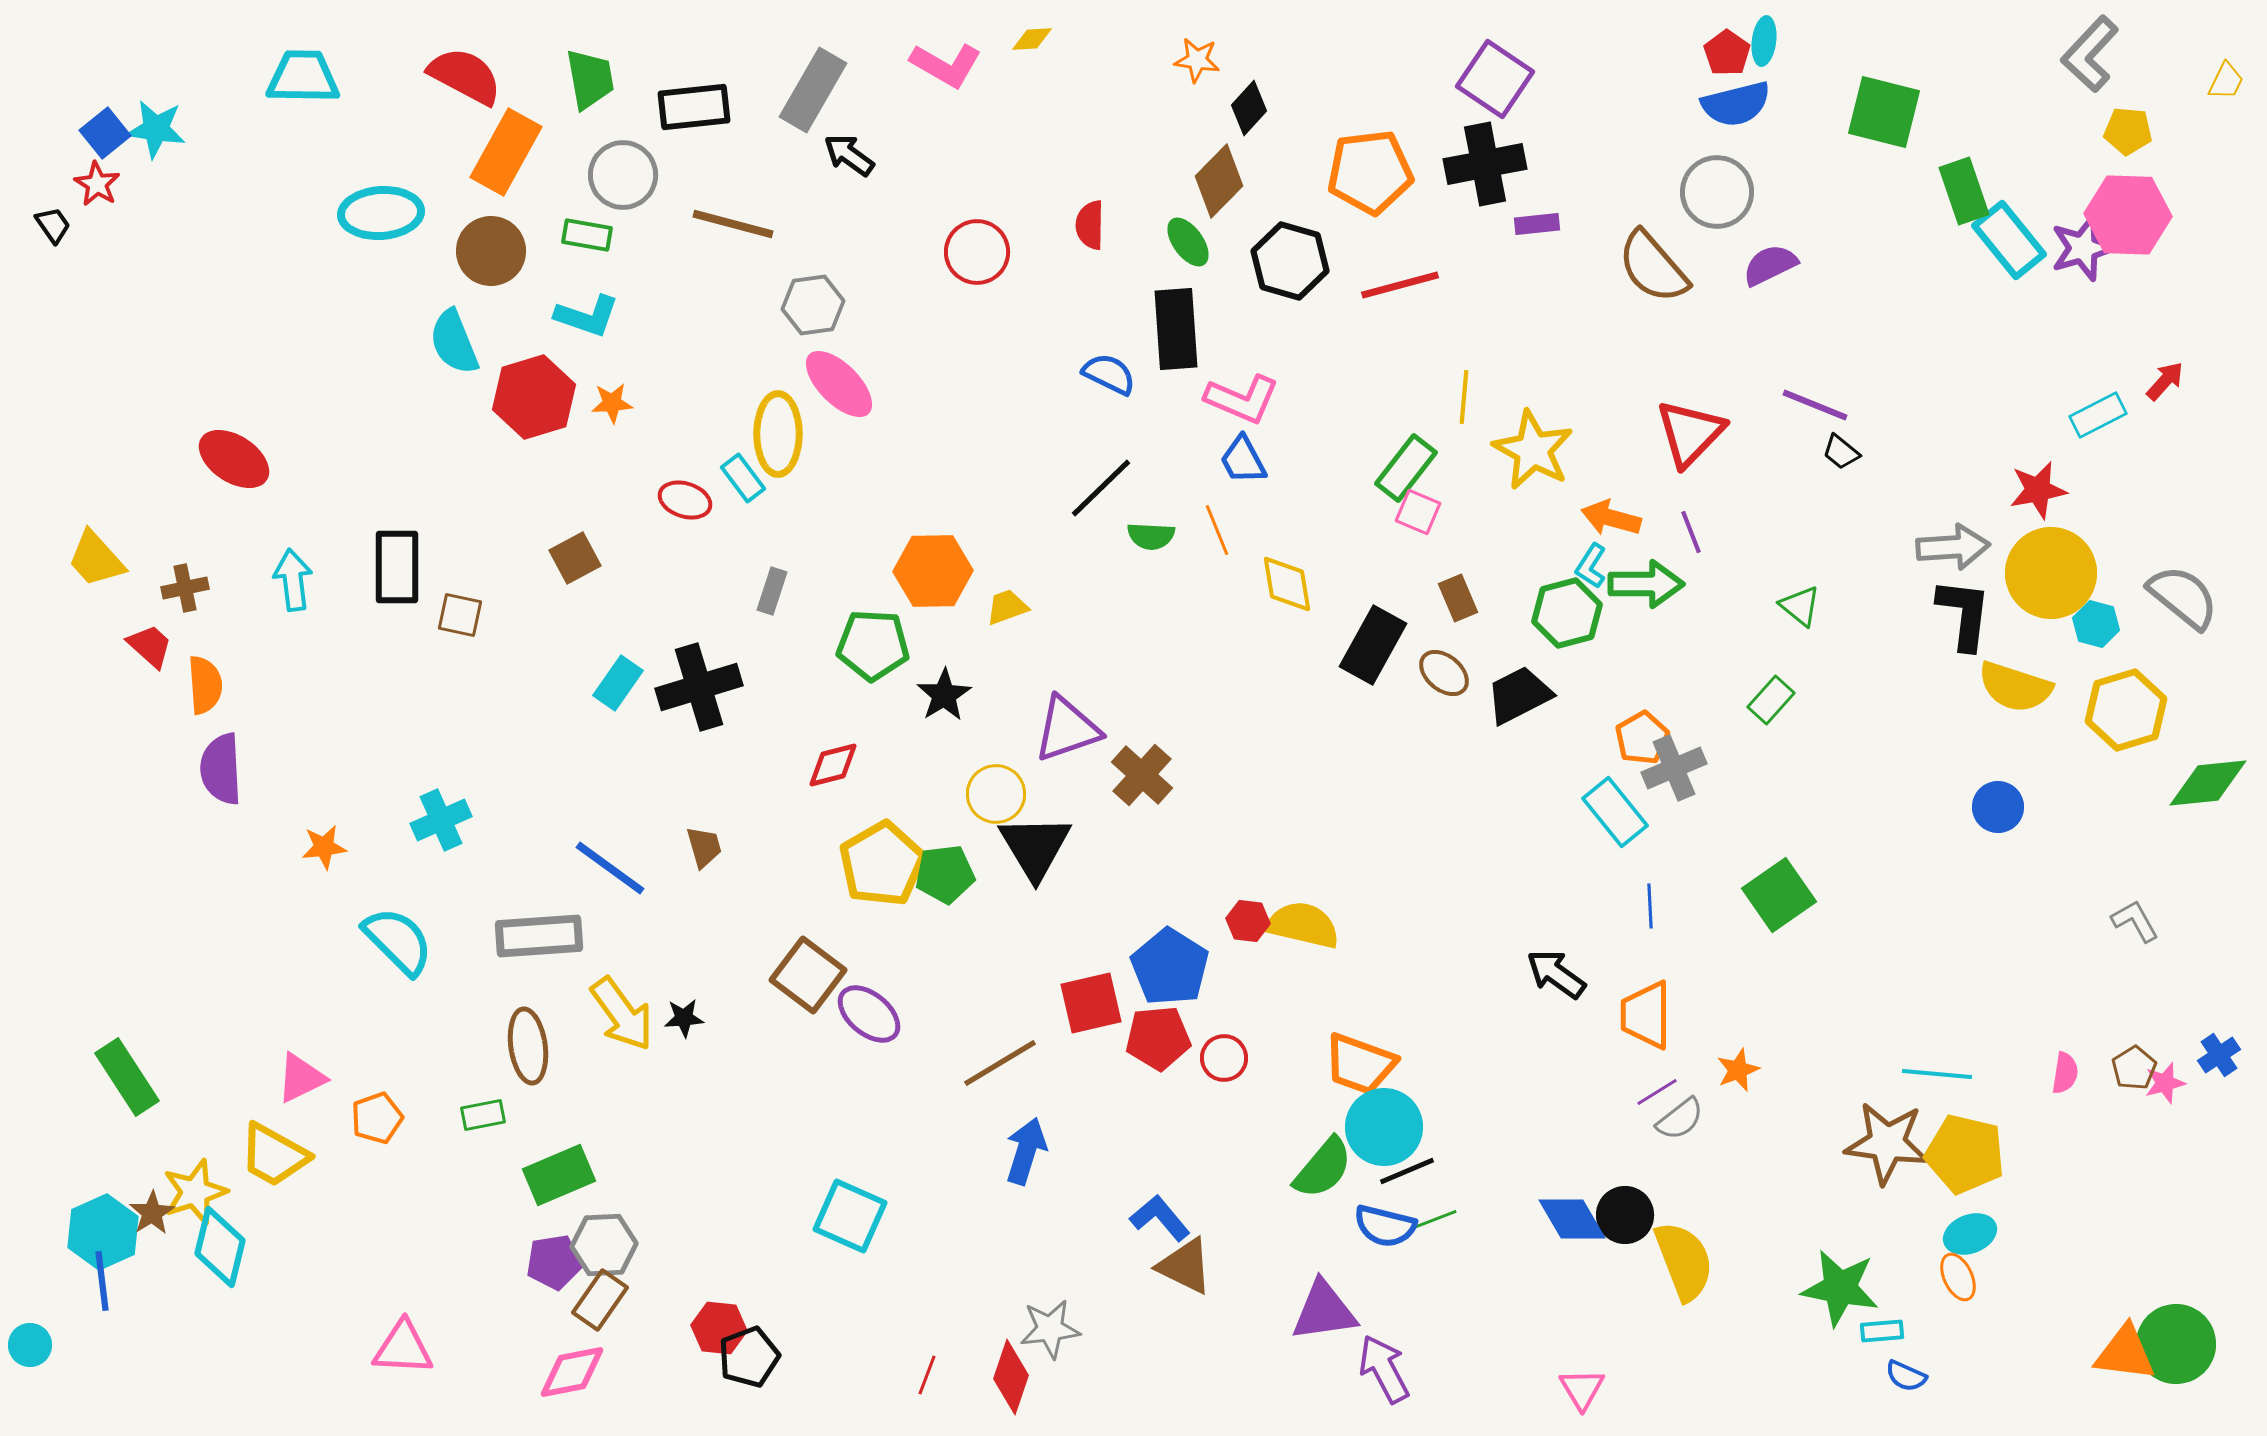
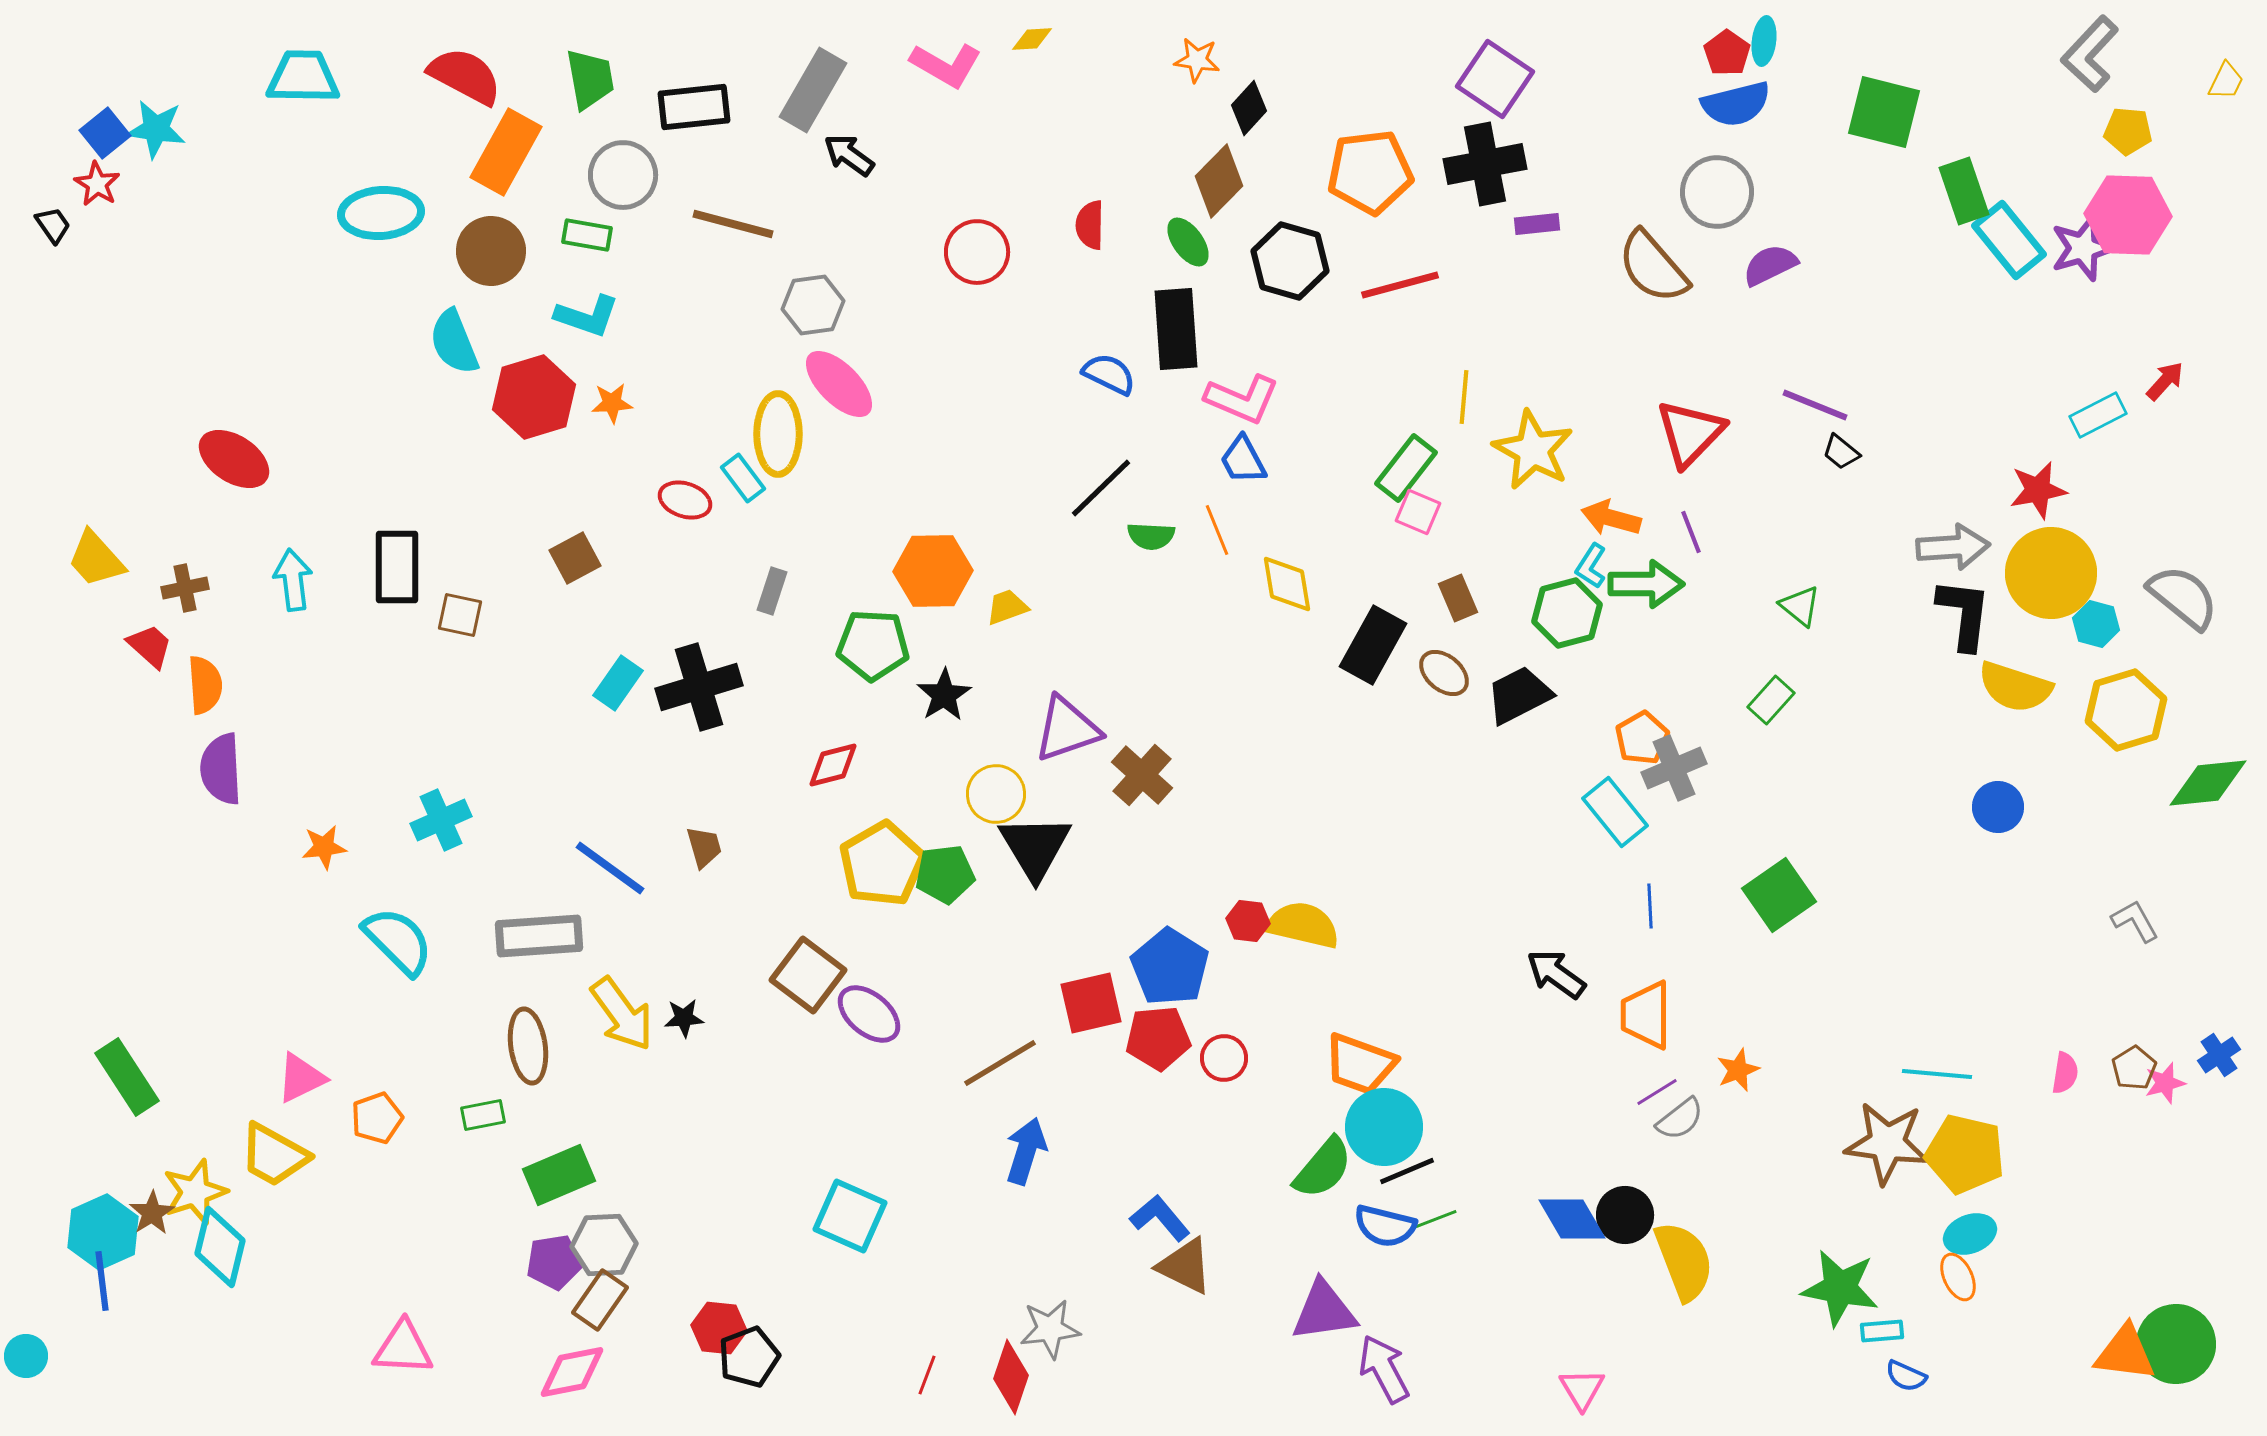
cyan circle at (30, 1345): moved 4 px left, 11 px down
